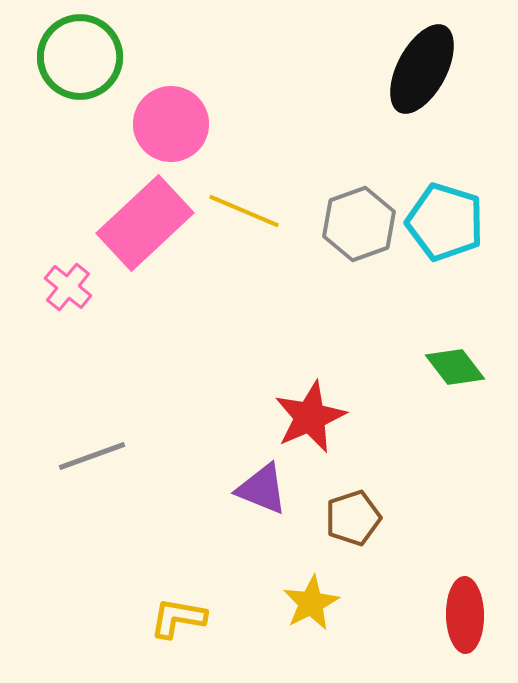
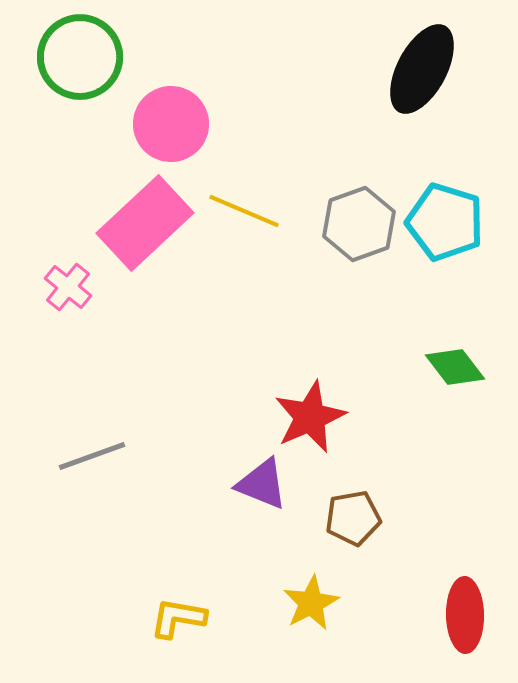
purple triangle: moved 5 px up
brown pentagon: rotated 8 degrees clockwise
